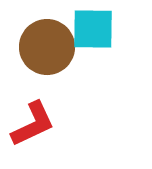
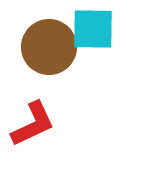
brown circle: moved 2 px right
